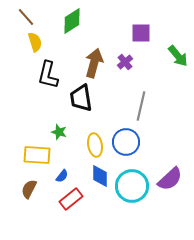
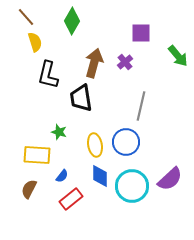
green diamond: rotated 28 degrees counterclockwise
